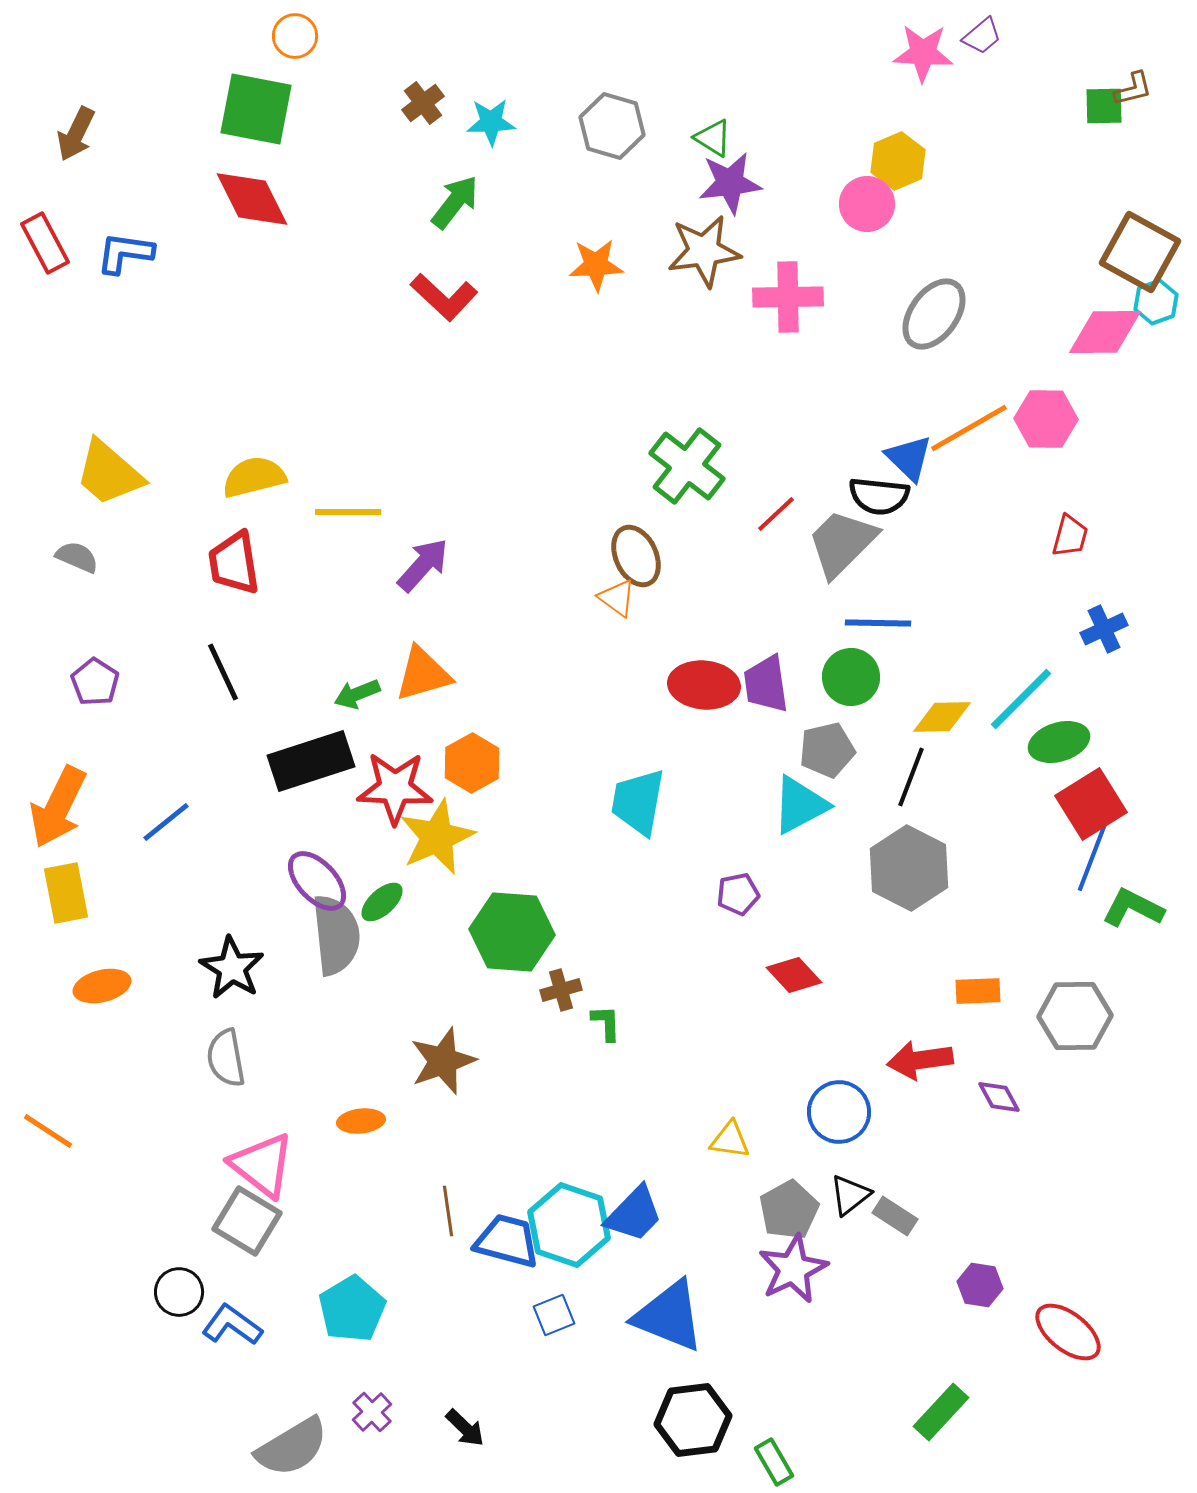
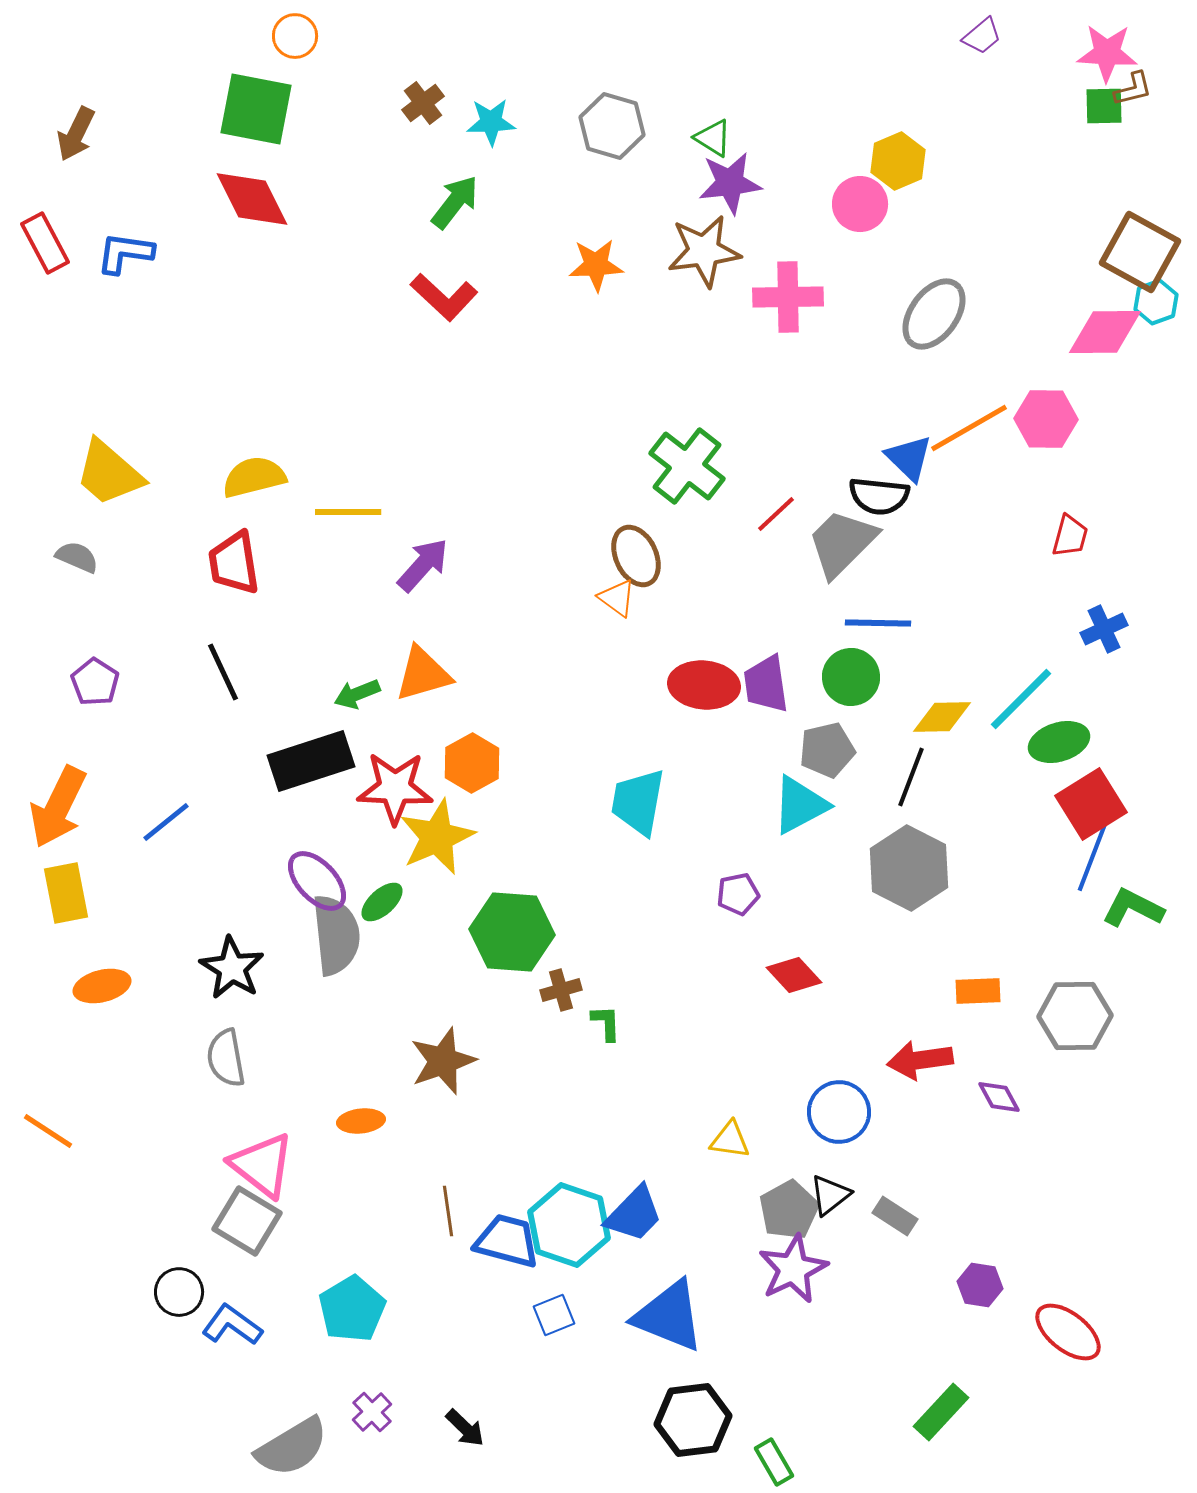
pink star at (923, 53): moved 184 px right
pink circle at (867, 204): moved 7 px left
black triangle at (850, 1195): moved 20 px left
